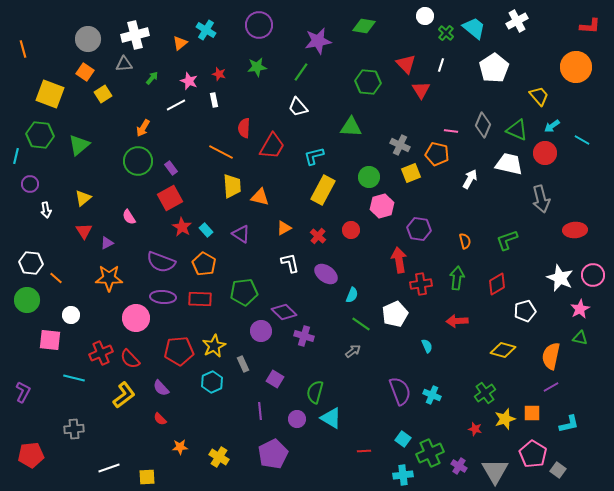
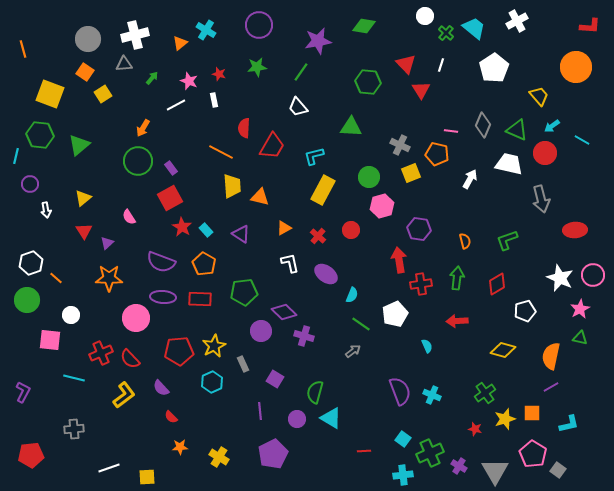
purple triangle at (107, 243): rotated 16 degrees counterclockwise
white hexagon at (31, 263): rotated 25 degrees counterclockwise
red semicircle at (160, 419): moved 11 px right, 2 px up
